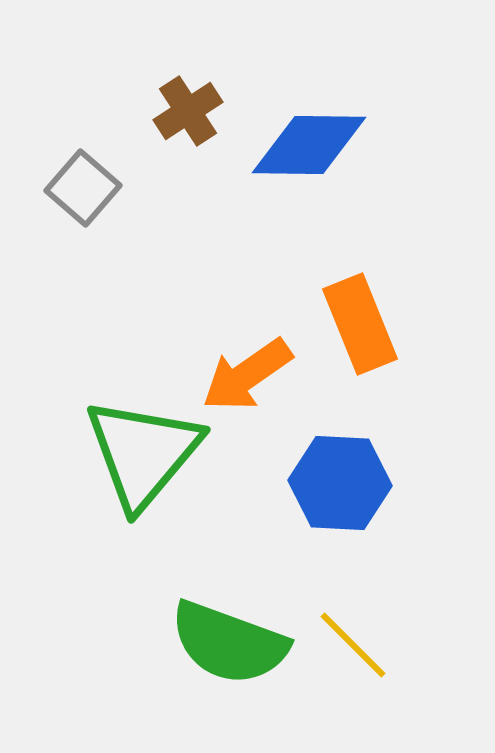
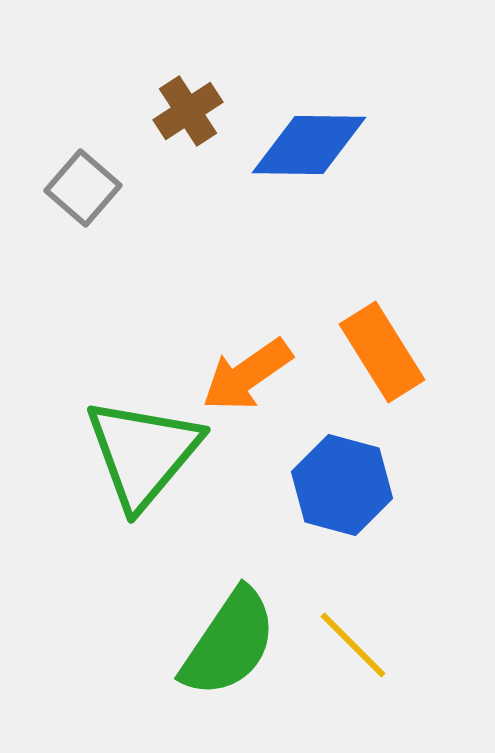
orange rectangle: moved 22 px right, 28 px down; rotated 10 degrees counterclockwise
blue hexagon: moved 2 px right, 2 px down; rotated 12 degrees clockwise
green semicircle: rotated 76 degrees counterclockwise
